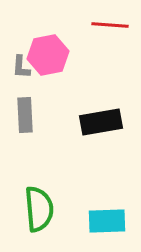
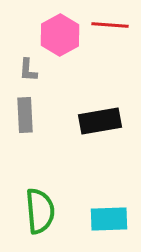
pink hexagon: moved 12 px right, 20 px up; rotated 18 degrees counterclockwise
gray L-shape: moved 7 px right, 3 px down
black rectangle: moved 1 px left, 1 px up
green semicircle: moved 1 px right, 2 px down
cyan rectangle: moved 2 px right, 2 px up
